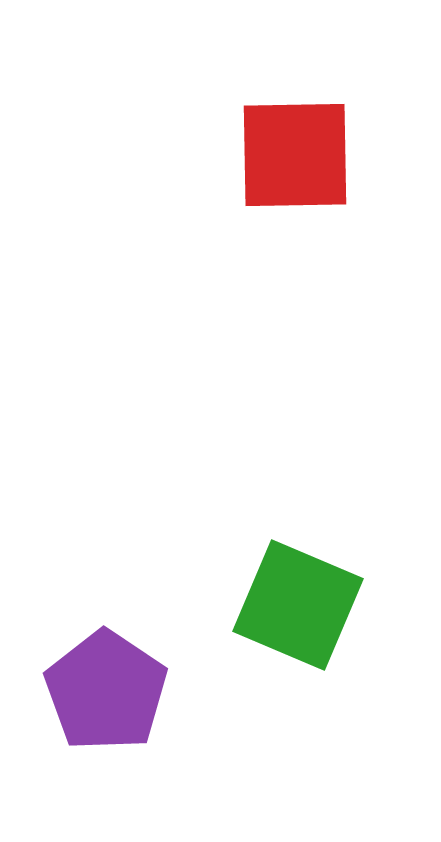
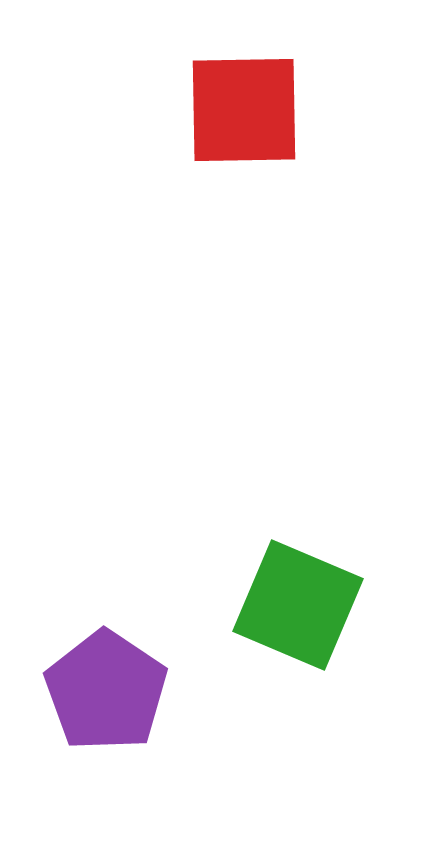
red square: moved 51 px left, 45 px up
